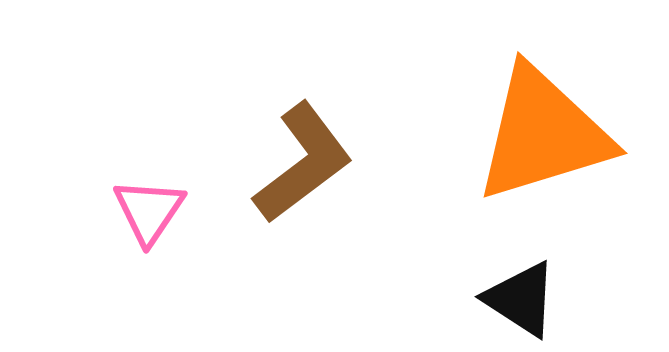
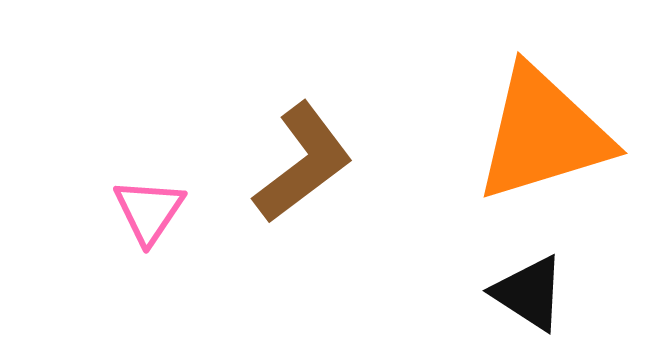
black triangle: moved 8 px right, 6 px up
